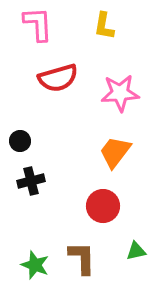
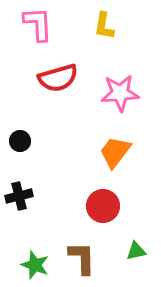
black cross: moved 12 px left, 15 px down
